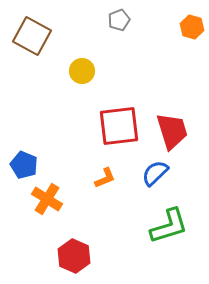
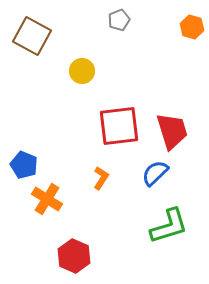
orange L-shape: moved 4 px left; rotated 35 degrees counterclockwise
